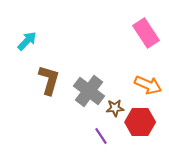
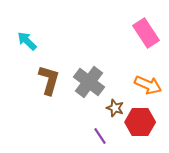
cyan arrow: rotated 90 degrees counterclockwise
gray cross: moved 9 px up
brown star: rotated 24 degrees clockwise
purple line: moved 1 px left
